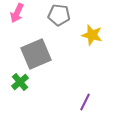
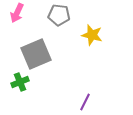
green cross: rotated 18 degrees clockwise
